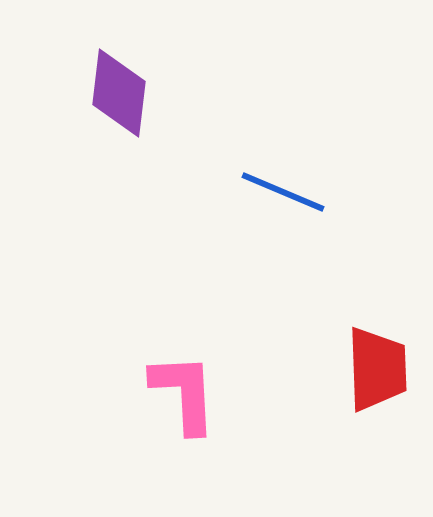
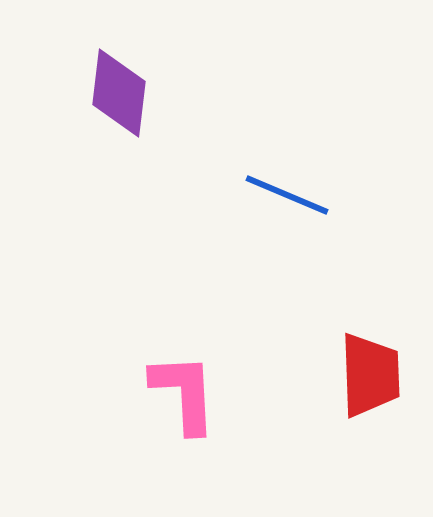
blue line: moved 4 px right, 3 px down
red trapezoid: moved 7 px left, 6 px down
